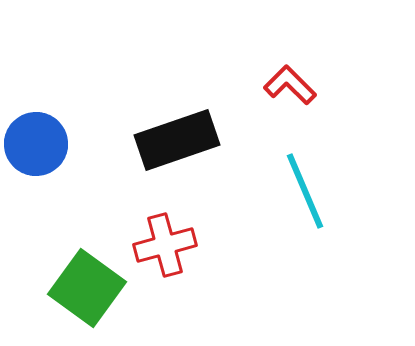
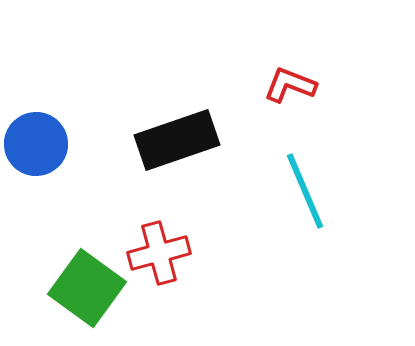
red L-shape: rotated 24 degrees counterclockwise
red cross: moved 6 px left, 8 px down
